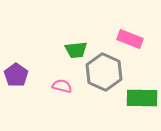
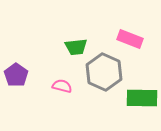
green trapezoid: moved 3 px up
